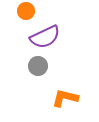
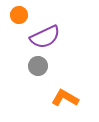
orange circle: moved 7 px left, 4 px down
orange L-shape: rotated 16 degrees clockwise
